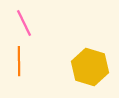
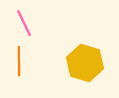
yellow hexagon: moved 5 px left, 4 px up
